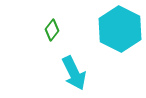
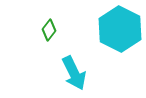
green diamond: moved 3 px left
